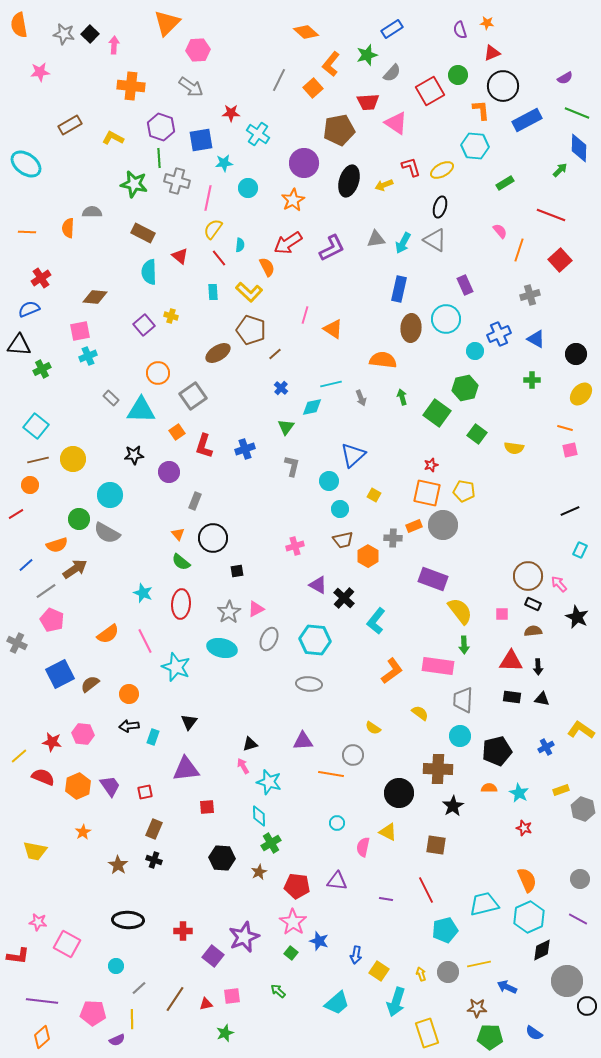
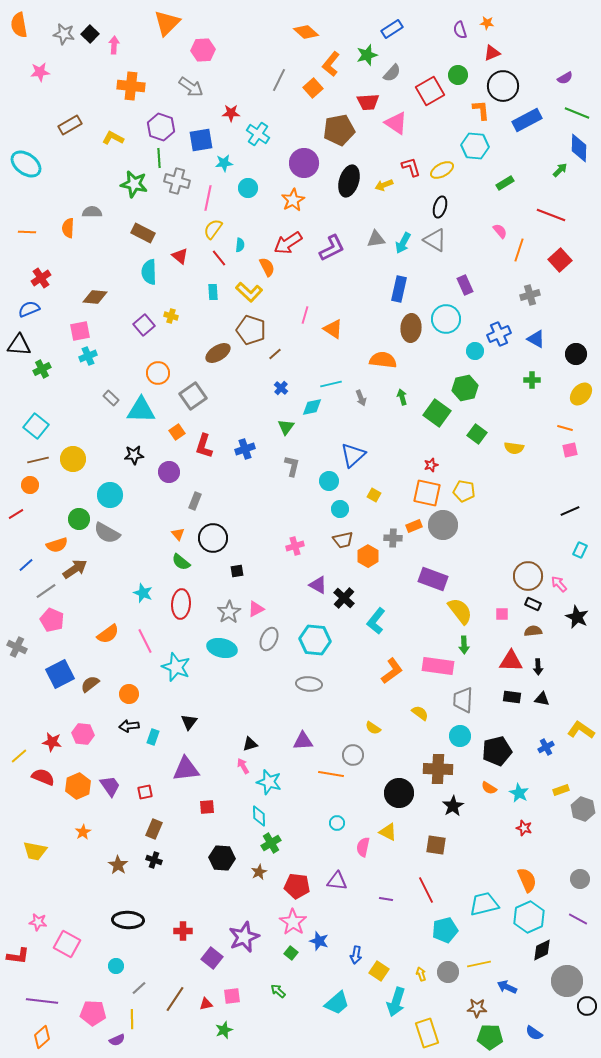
pink hexagon at (198, 50): moved 5 px right
gray cross at (17, 643): moved 4 px down
orange semicircle at (489, 788): rotated 147 degrees counterclockwise
purple square at (213, 956): moved 1 px left, 2 px down
green star at (225, 1033): moved 1 px left, 3 px up
